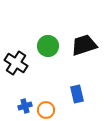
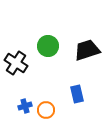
black trapezoid: moved 3 px right, 5 px down
